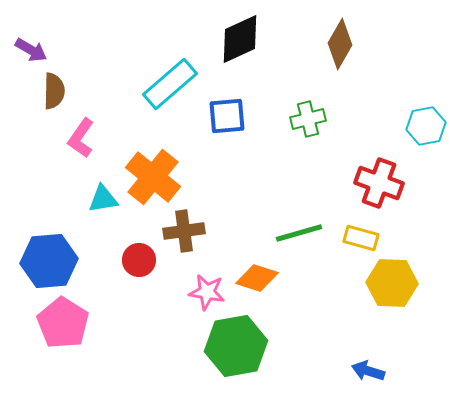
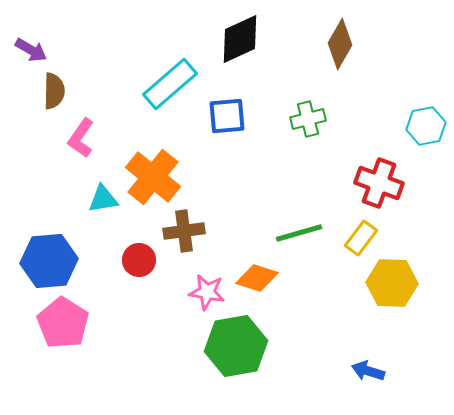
yellow rectangle: rotated 68 degrees counterclockwise
